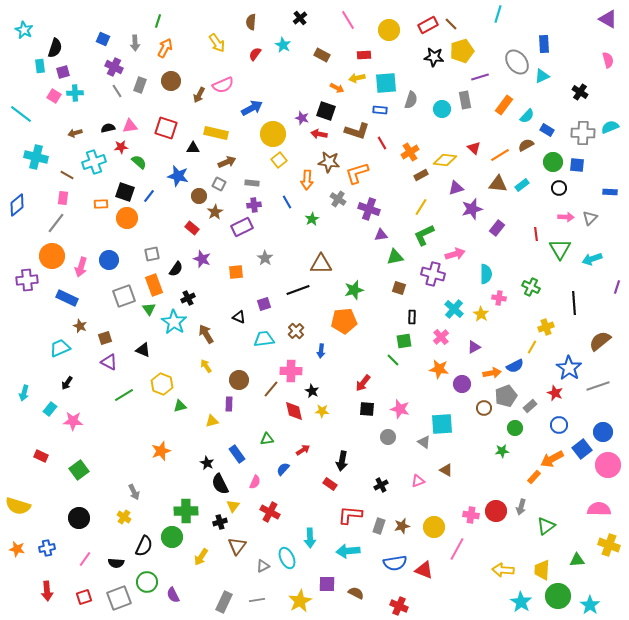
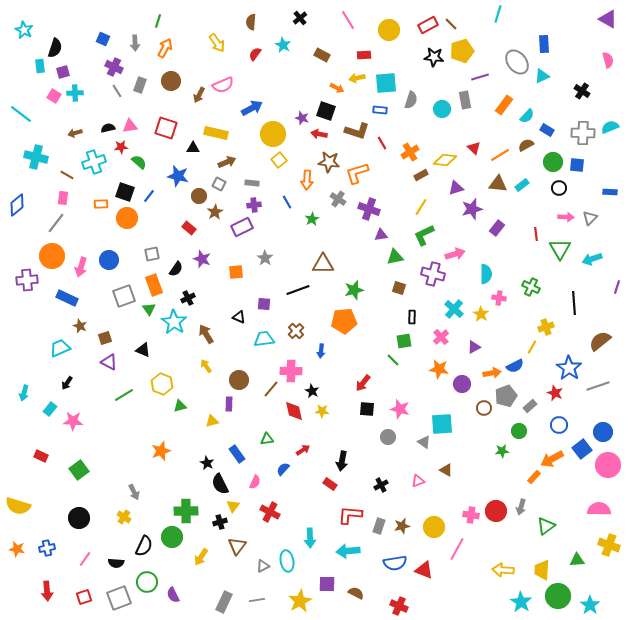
black cross at (580, 92): moved 2 px right, 1 px up
red rectangle at (192, 228): moved 3 px left
brown triangle at (321, 264): moved 2 px right
purple square at (264, 304): rotated 24 degrees clockwise
green circle at (515, 428): moved 4 px right, 3 px down
cyan ellipse at (287, 558): moved 3 px down; rotated 15 degrees clockwise
